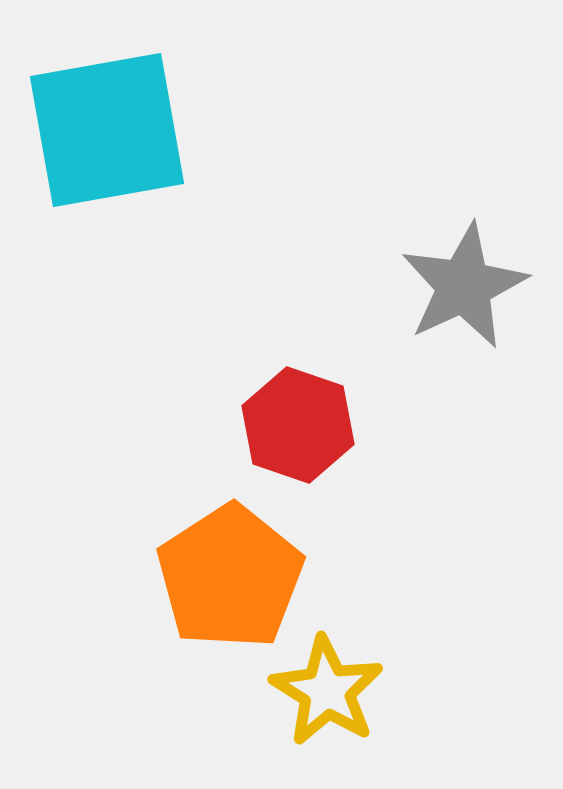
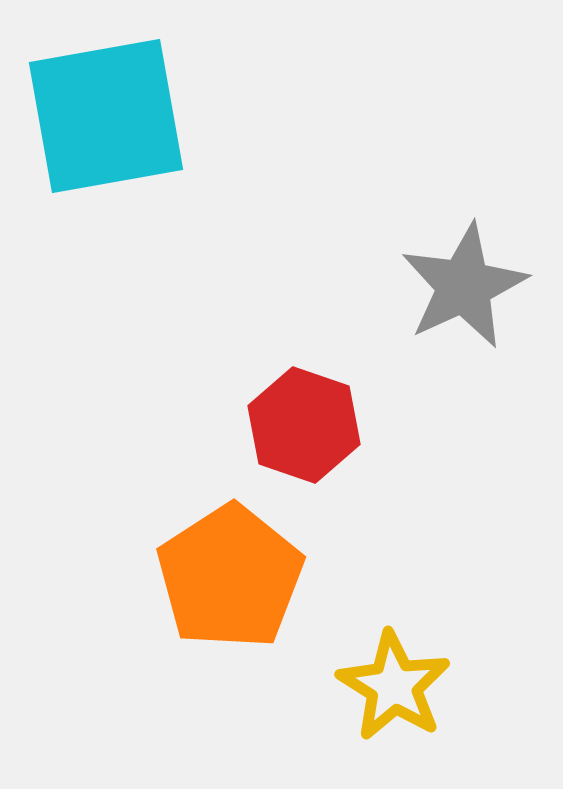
cyan square: moved 1 px left, 14 px up
red hexagon: moved 6 px right
yellow star: moved 67 px right, 5 px up
